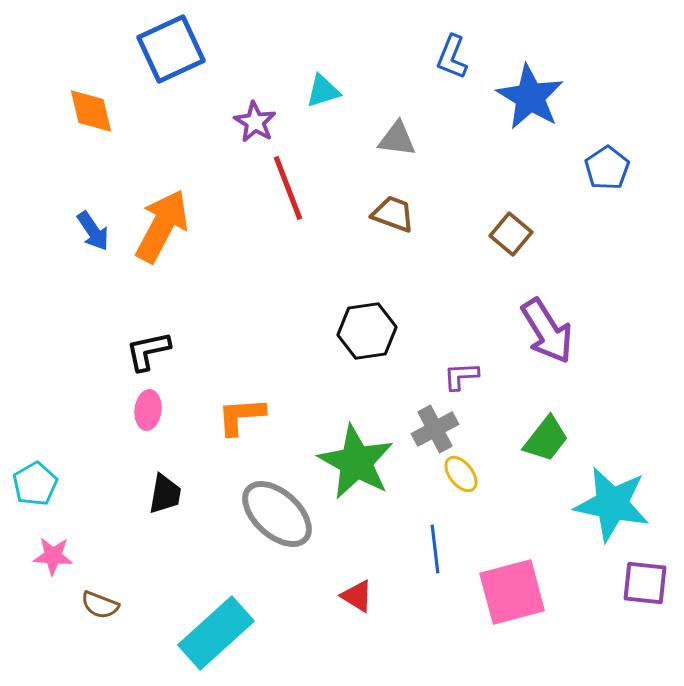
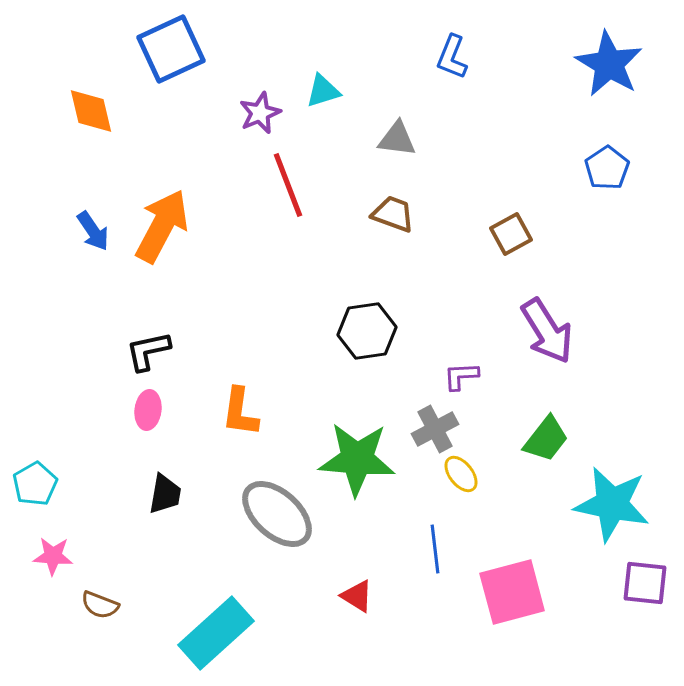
blue star: moved 79 px right, 33 px up
purple star: moved 5 px right, 9 px up; rotated 18 degrees clockwise
red line: moved 3 px up
brown square: rotated 21 degrees clockwise
orange L-shape: moved 1 px left, 4 px up; rotated 78 degrees counterclockwise
green star: moved 1 px right, 3 px up; rotated 24 degrees counterclockwise
